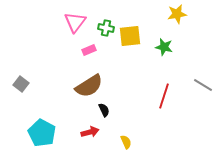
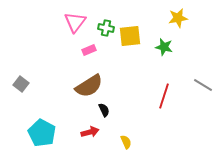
yellow star: moved 1 px right, 4 px down
